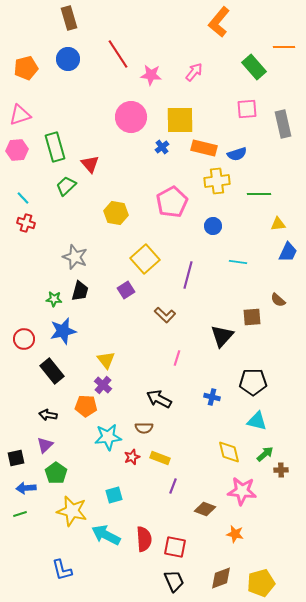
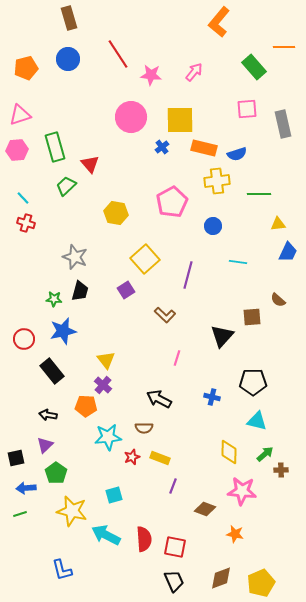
yellow diamond at (229, 452): rotated 15 degrees clockwise
yellow pentagon at (261, 583): rotated 8 degrees counterclockwise
